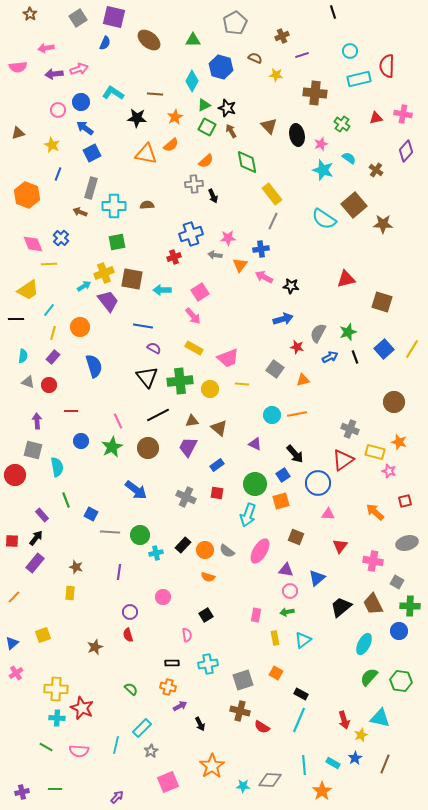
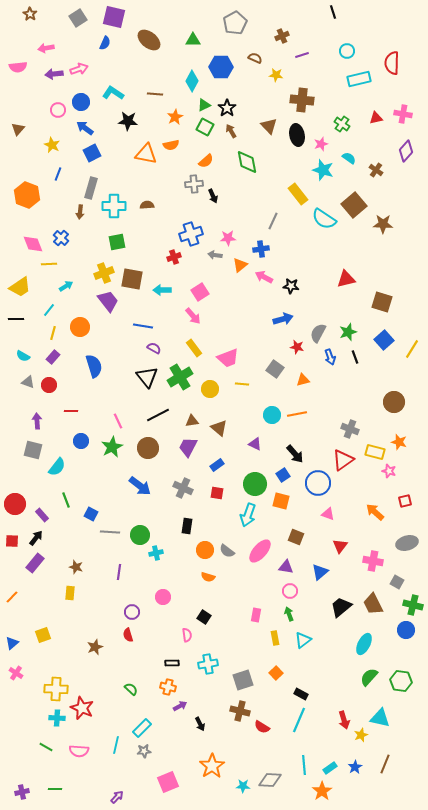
cyan circle at (350, 51): moved 3 px left
red semicircle at (387, 66): moved 5 px right, 3 px up
blue hexagon at (221, 67): rotated 15 degrees counterclockwise
brown cross at (315, 93): moved 13 px left, 7 px down
black star at (227, 108): rotated 18 degrees clockwise
black star at (137, 118): moved 9 px left, 3 px down
green square at (207, 127): moved 2 px left
brown triangle at (18, 133): moved 4 px up; rotated 32 degrees counterclockwise
orange semicircle at (171, 145): rotated 28 degrees clockwise
yellow rectangle at (272, 194): moved 26 px right
brown arrow at (80, 212): rotated 104 degrees counterclockwise
orange triangle at (240, 265): rotated 14 degrees clockwise
cyan arrow at (84, 286): moved 18 px left
yellow trapezoid at (28, 290): moved 8 px left, 3 px up
yellow rectangle at (194, 348): rotated 24 degrees clockwise
blue square at (384, 349): moved 9 px up
cyan semicircle at (23, 356): rotated 112 degrees clockwise
blue arrow at (330, 357): rotated 98 degrees clockwise
green cross at (180, 381): moved 4 px up; rotated 25 degrees counterclockwise
cyan semicircle at (57, 467): rotated 48 degrees clockwise
red circle at (15, 475): moved 29 px down
blue arrow at (136, 490): moved 4 px right, 4 px up
gray cross at (186, 497): moved 3 px left, 9 px up
orange square at (281, 501): rotated 30 degrees clockwise
pink triangle at (328, 514): rotated 16 degrees clockwise
black rectangle at (183, 545): moved 4 px right, 19 px up; rotated 35 degrees counterclockwise
pink ellipse at (260, 551): rotated 10 degrees clockwise
purple triangle at (286, 570): moved 3 px up
blue triangle at (317, 578): moved 3 px right, 6 px up
orange line at (14, 597): moved 2 px left
green cross at (410, 606): moved 3 px right, 1 px up; rotated 12 degrees clockwise
purple circle at (130, 612): moved 2 px right
green arrow at (287, 612): moved 2 px right, 2 px down; rotated 80 degrees clockwise
black square at (206, 615): moved 2 px left, 2 px down; rotated 24 degrees counterclockwise
blue circle at (399, 631): moved 7 px right, 1 px up
pink cross at (16, 673): rotated 24 degrees counterclockwise
orange square at (276, 673): rotated 16 degrees clockwise
gray star at (151, 751): moved 7 px left; rotated 24 degrees clockwise
blue star at (355, 758): moved 9 px down
cyan rectangle at (333, 763): moved 3 px left, 5 px down; rotated 64 degrees counterclockwise
